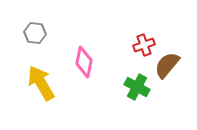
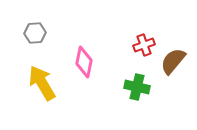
gray hexagon: rotated 10 degrees counterclockwise
brown semicircle: moved 6 px right, 4 px up
yellow arrow: moved 1 px right
green cross: rotated 15 degrees counterclockwise
